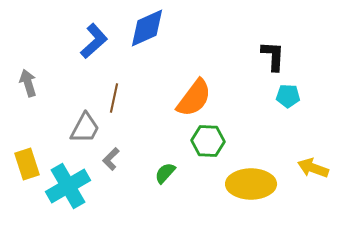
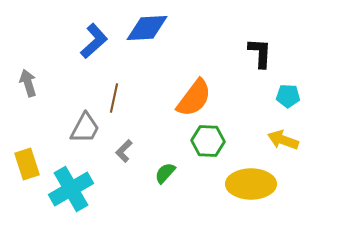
blue diamond: rotated 21 degrees clockwise
black L-shape: moved 13 px left, 3 px up
gray L-shape: moved 13 px right, 8 px up
yellow arrow: moved 30 px left, 28 px up
cyan cross: moved 3 px right, 3 px down
